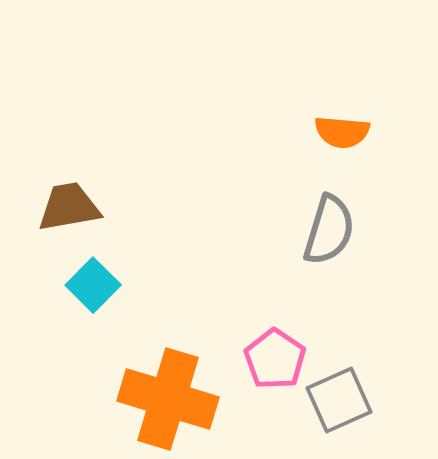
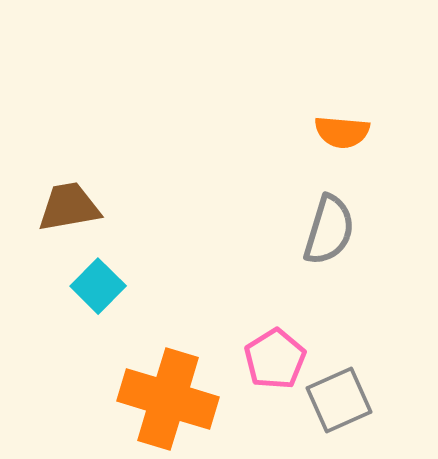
cyan square: moved 5 px right, 1 px down
pink pentagon: rotated 6 degrees clockwise
